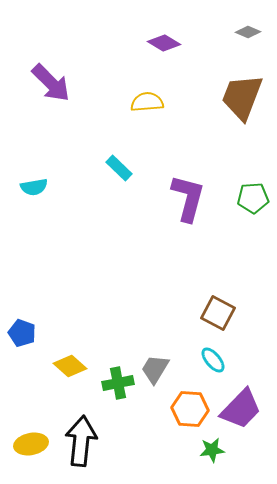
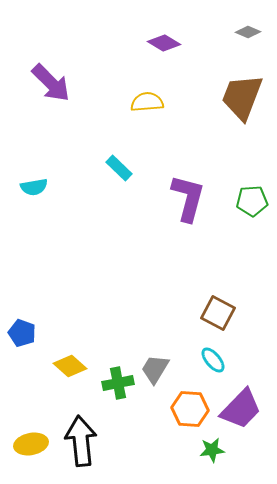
green pentagon: moved 1 px left, 3 px down
black arrow: rotated 12 degrees counterclockwise
